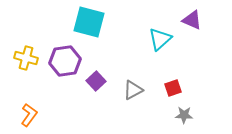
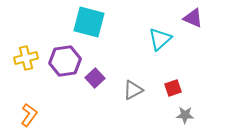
purple triangle: moved 1 px right, 2 px up
yellow cross: rotated 30 degrees counterclockwise
purple square: moved 1 px left, 3 px up
gray star: moved 1 px right
